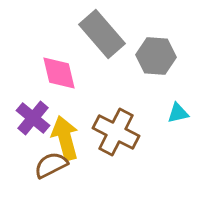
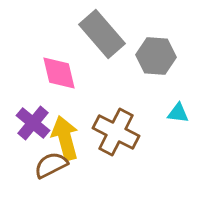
cyan triangle: rotated 20 degrees clockwise
purple cross: moved 5 px down
